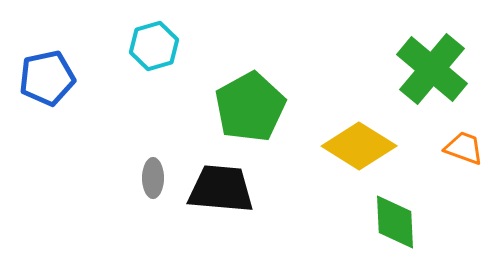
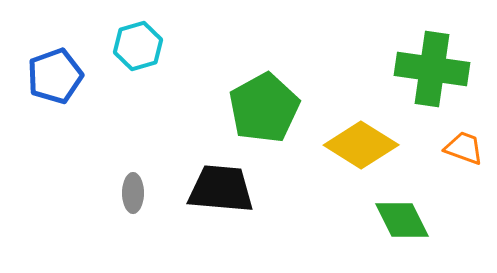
cyan hexagon: moved 16 px left
green cross: rotated 32 degrees counterclockwise
blue pentagon: moved 8 px right, 2 px up; rotated 8 degrees counterclockwise
green pentagon: moved 14 px right, 1 px down
yellow diamond: moved 2 px right, 1 px up
gray ellipse: moved 20 px left, 15 px down
green diamond: moved 7 px right, 2 px up; rotated 24 degrees counterclockwise
